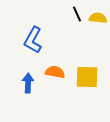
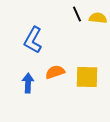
orange semicircle: rotated 30 degrees counterclockwise
